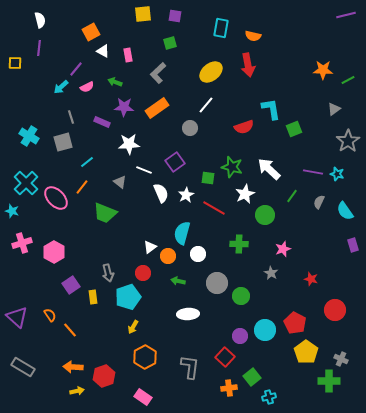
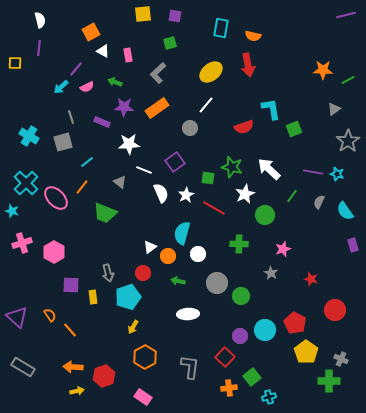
purple square at (71, 285): rotated 36 degrees clockwise
